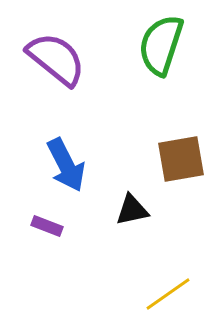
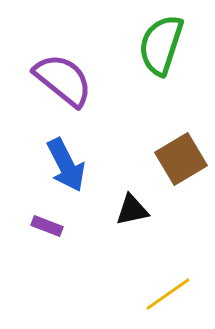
purple semicircle: moved 7 px right, 21 px down
brown square: rotated 21 degrees counterclockwise
